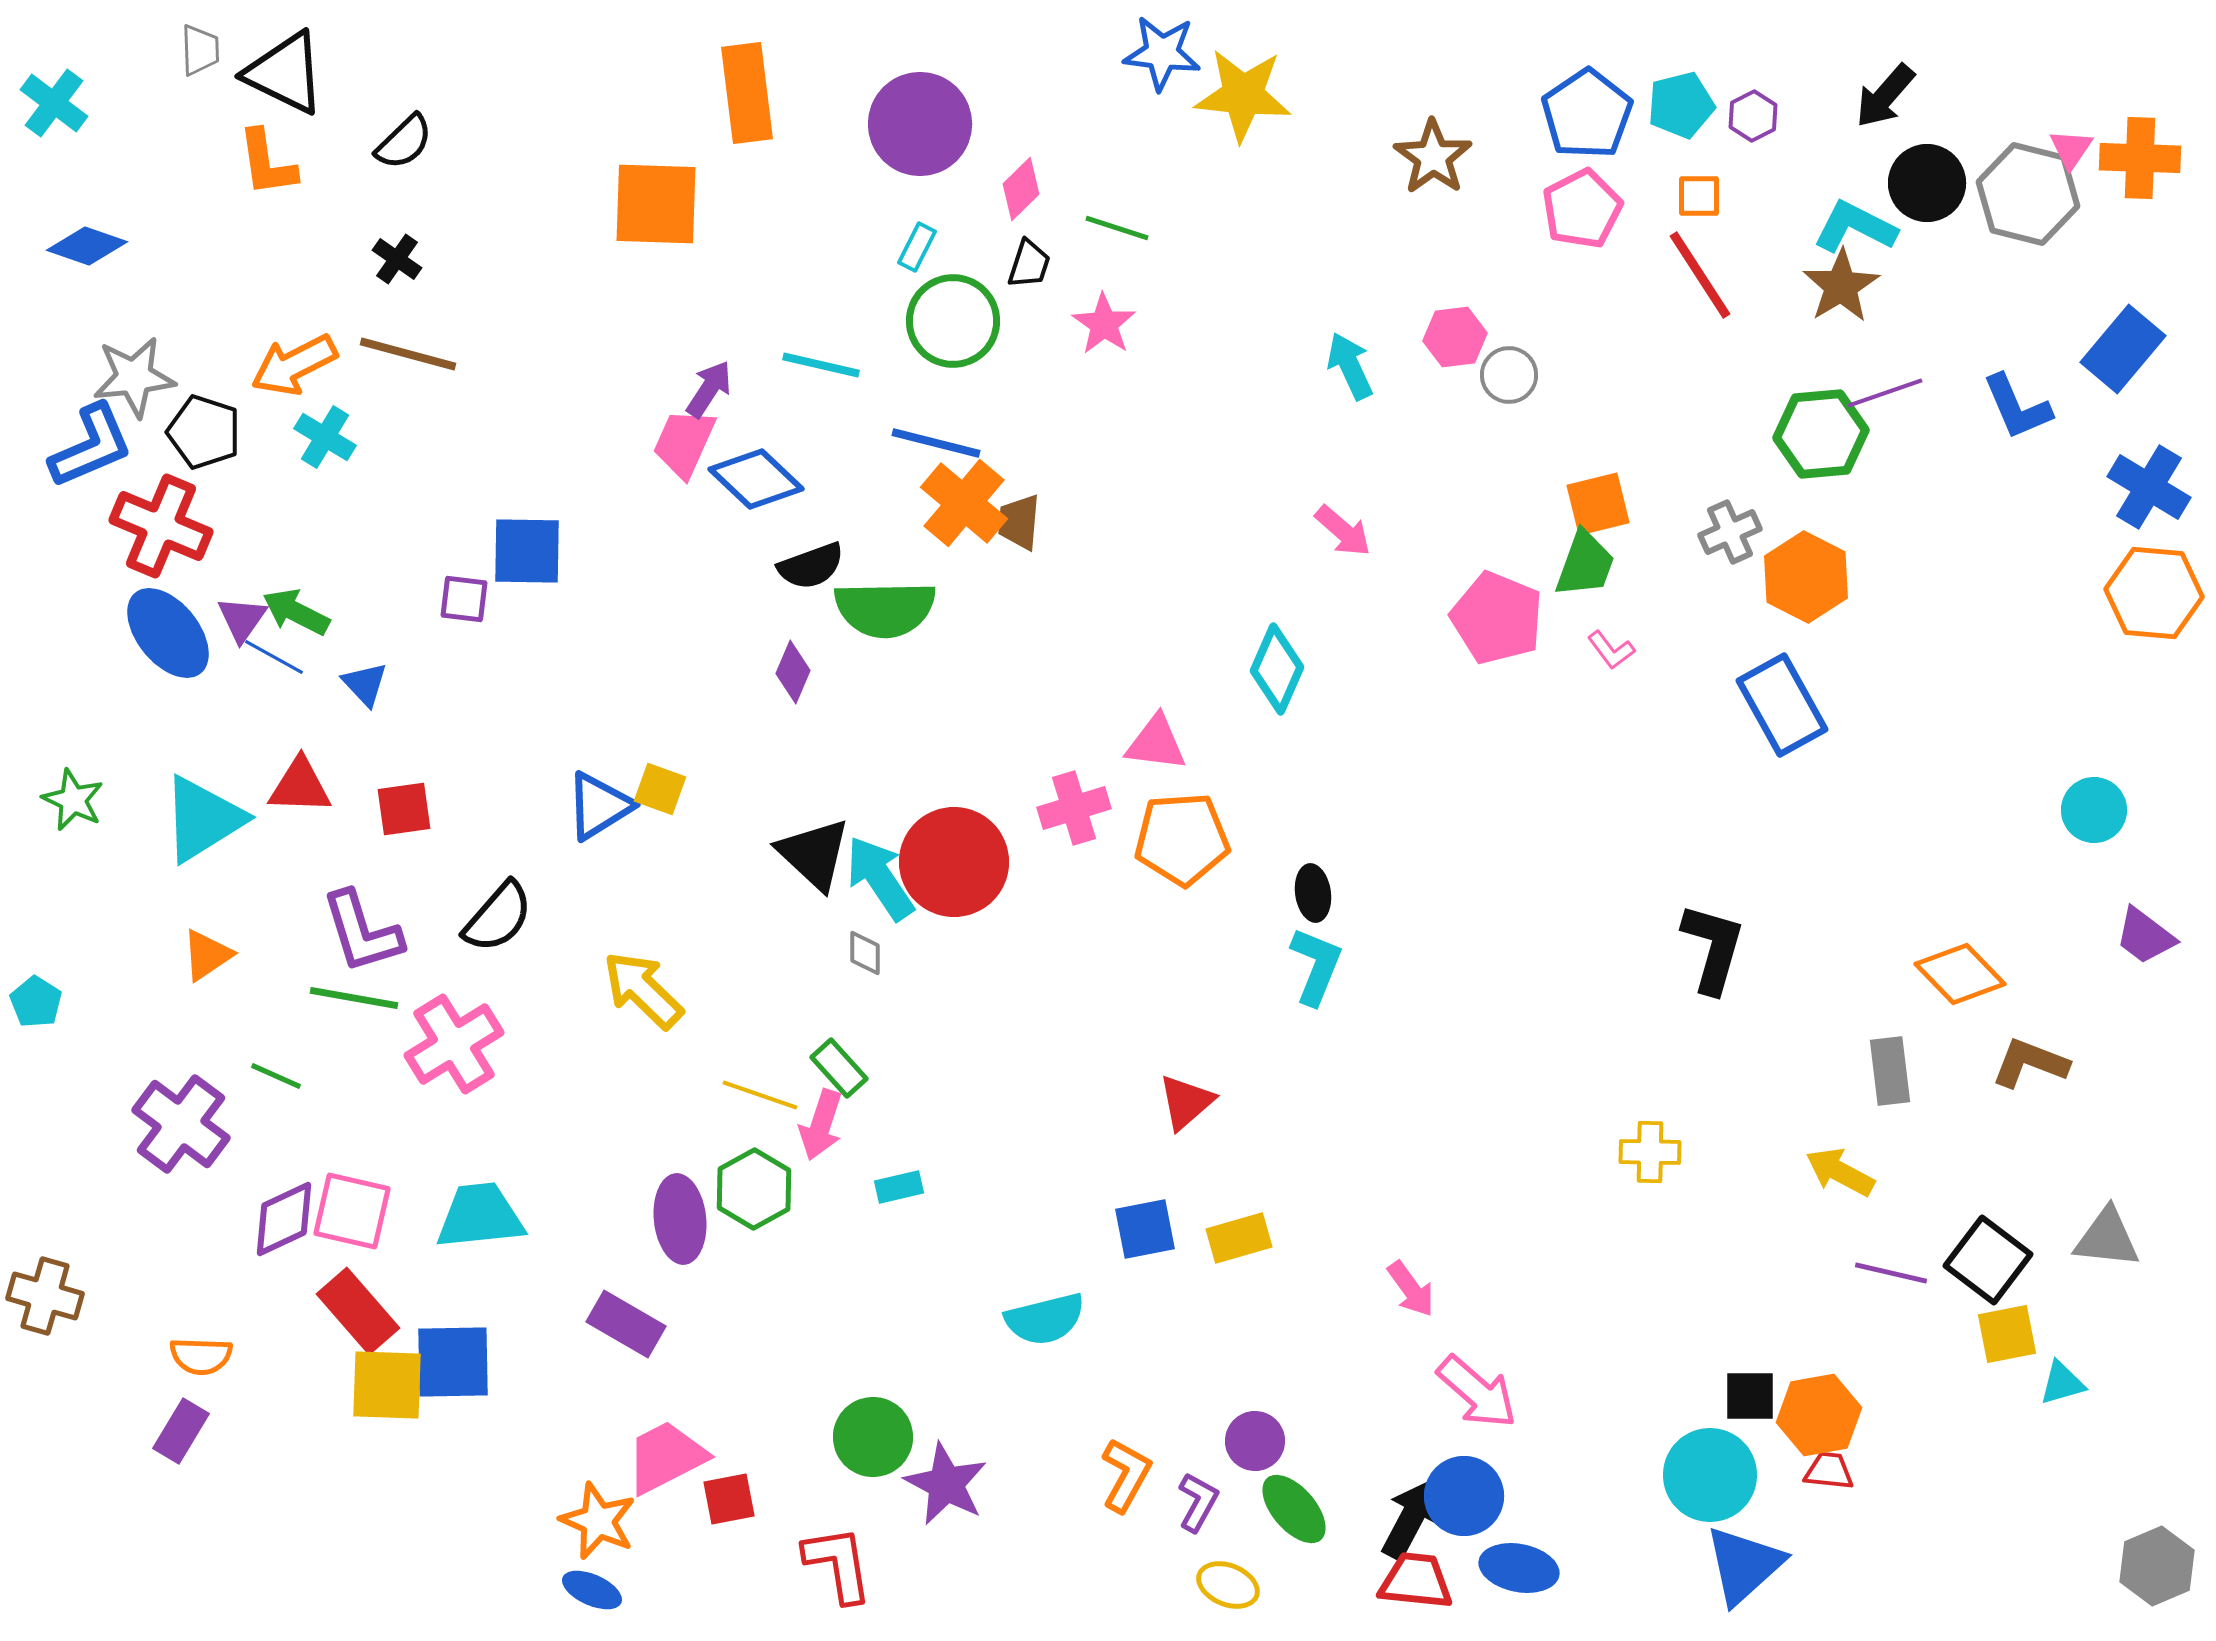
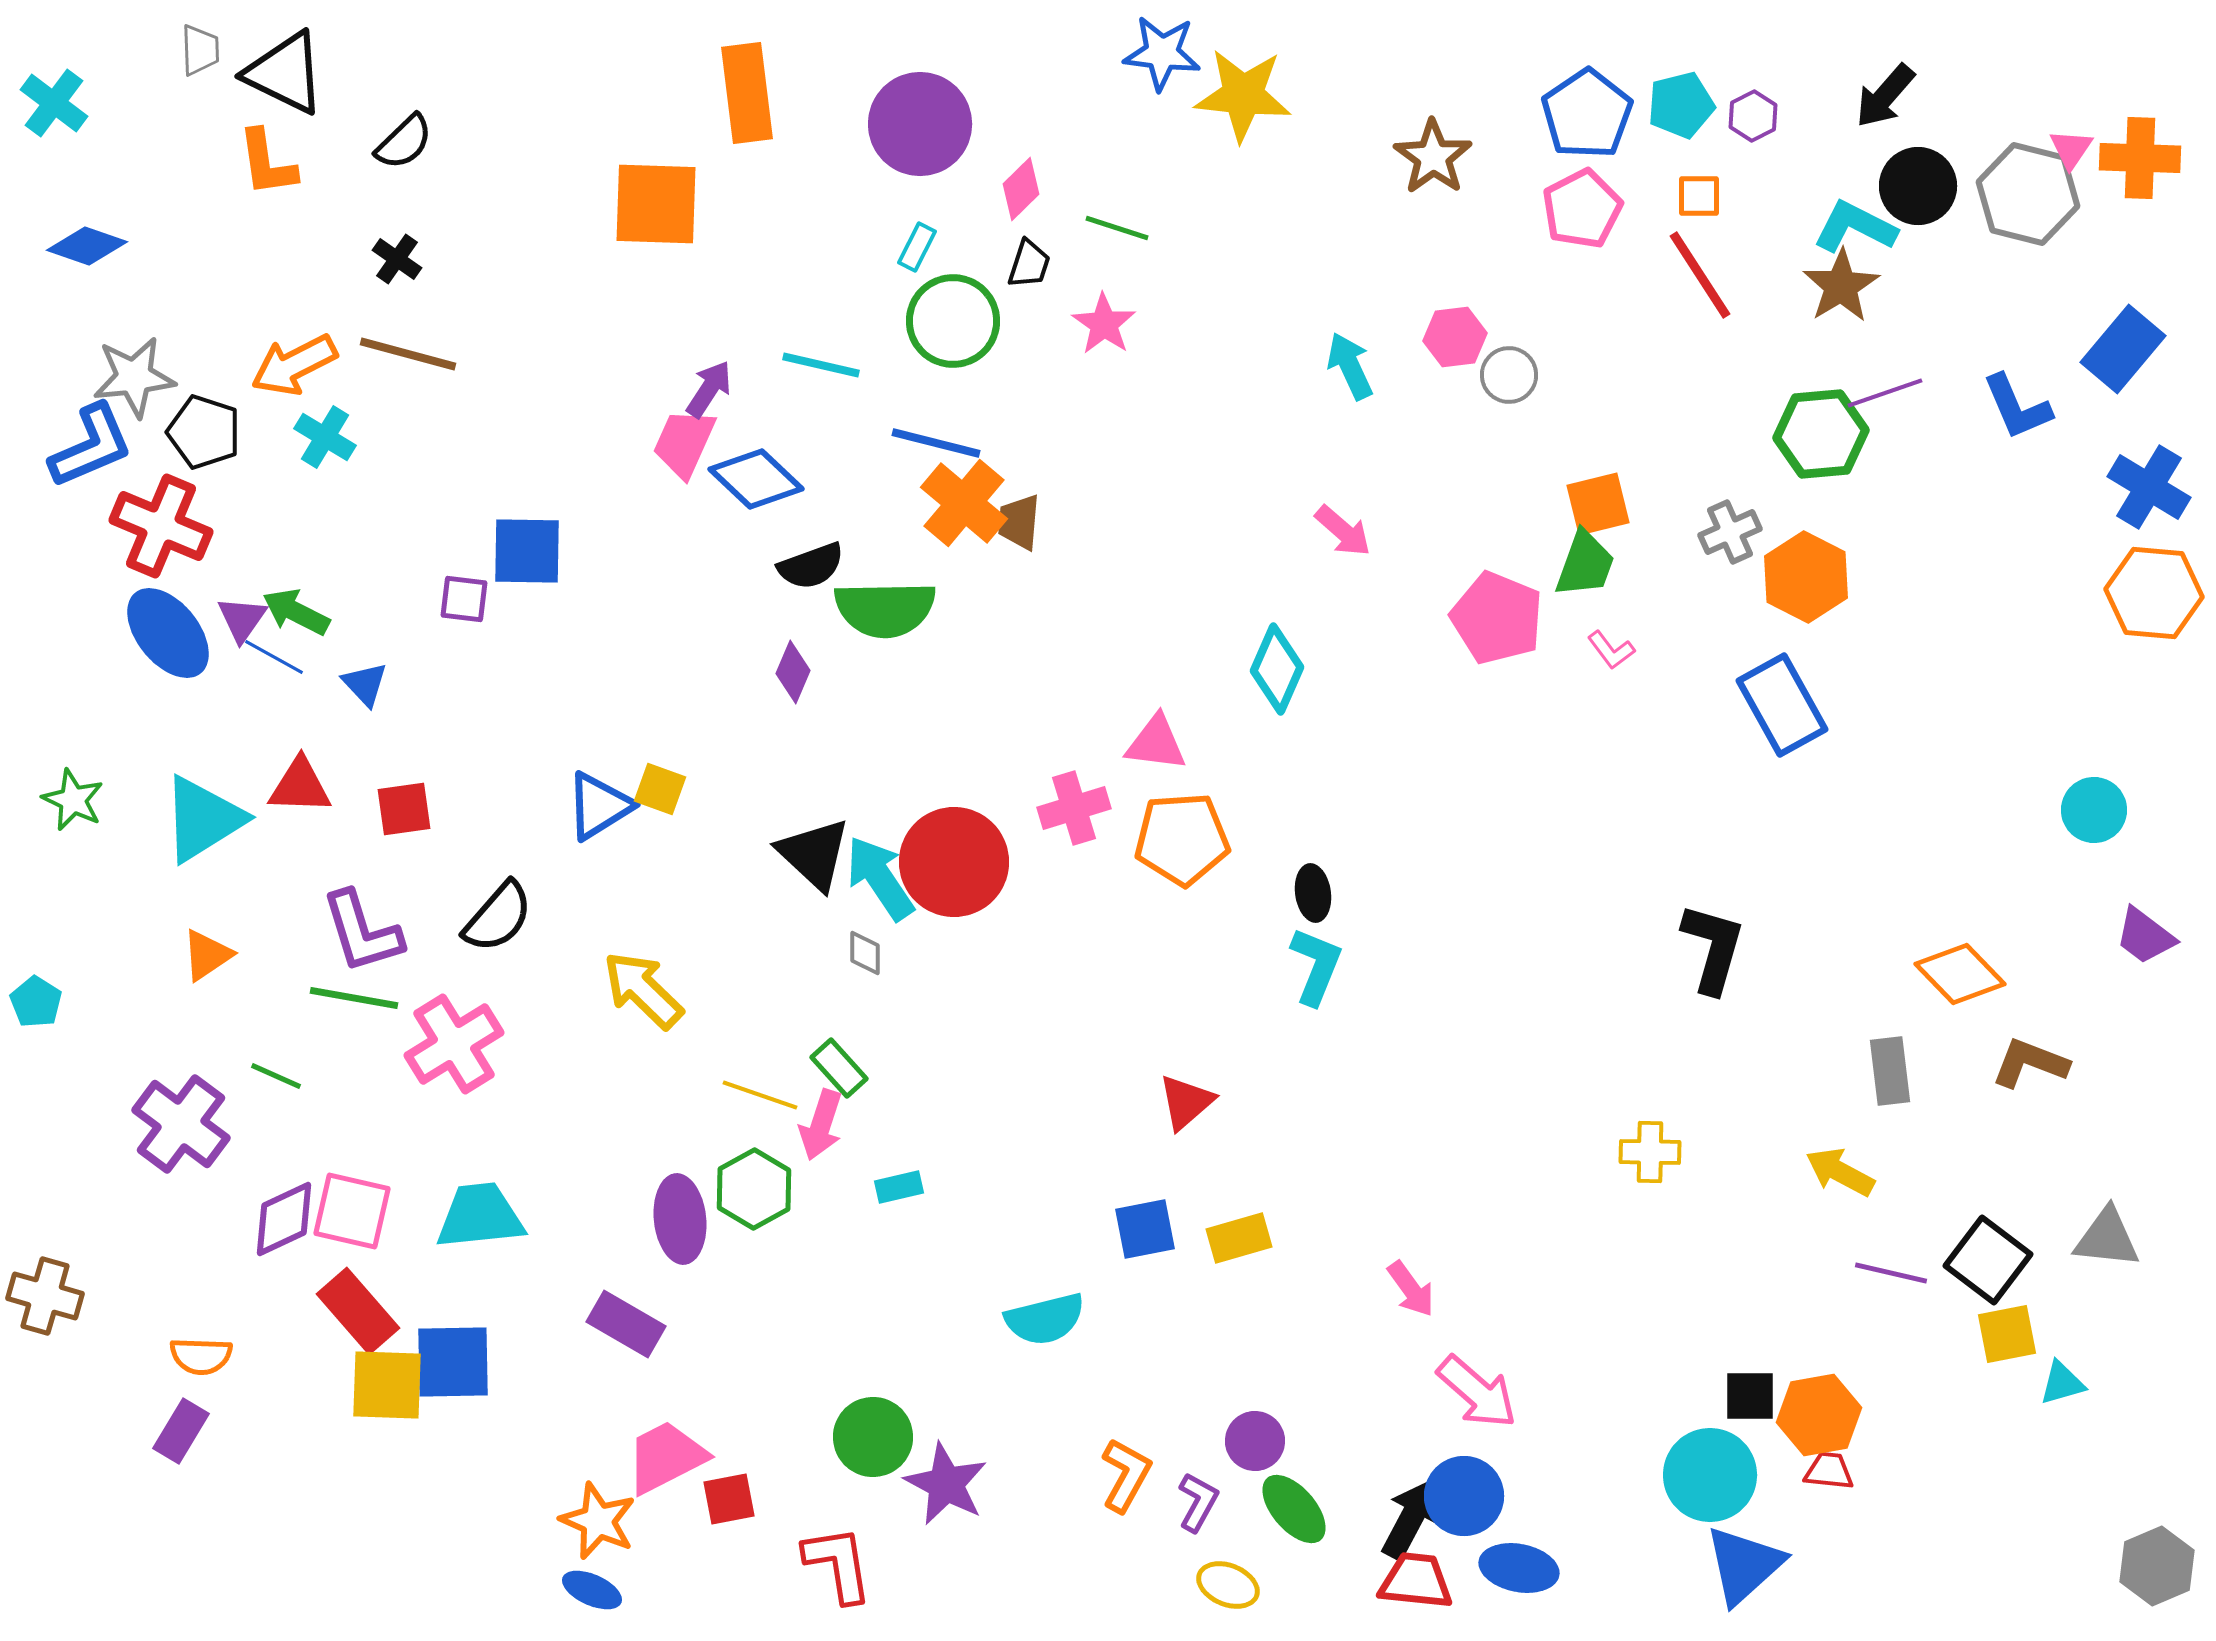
black circle at (1927, 183): moved 9 px left, 3 px down
